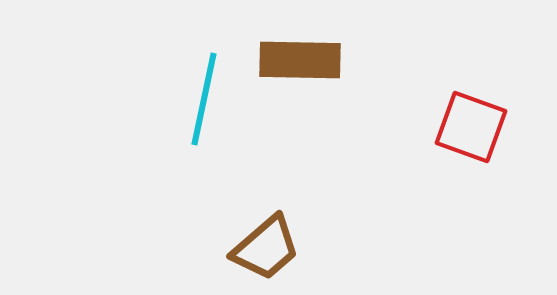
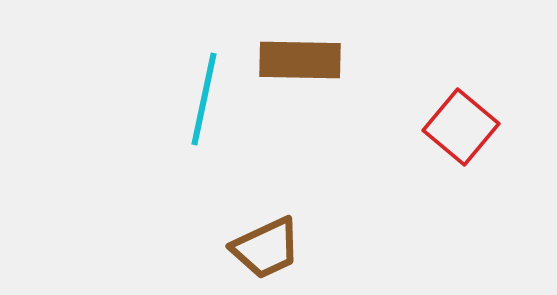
red square: moved 10 px left; rotated 20 degrees clockwise
brown trapezoid: rotated 16 degrees clockwise
